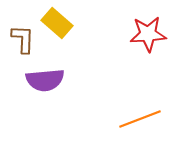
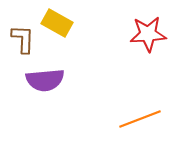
yellow rectangle: rotated 12 degrees counterclockwise
